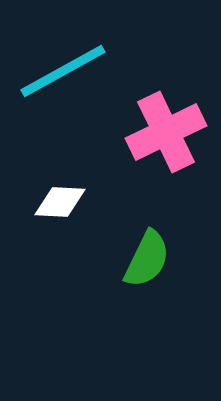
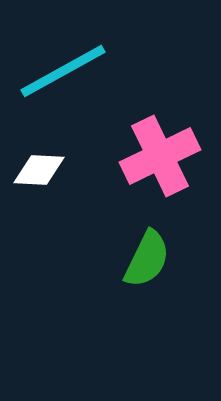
pink cross: moved 6 px left, 24 px down
white diamond: moved 21 px left, 32 px up
